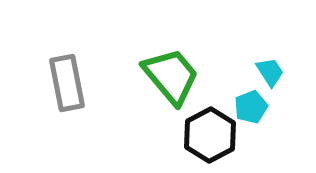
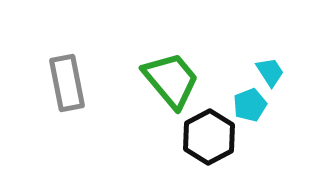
green trapezoid: moved 4 px down
cyan pentagon: moved 1 px left, 2 px up
black hexagon: moved 1 px left, 2 px down
